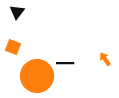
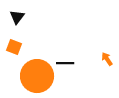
black triangle: moved 5 px down
orange square: moved 1 px right
orange arrow: moved 2 px right
